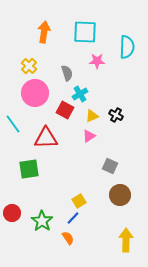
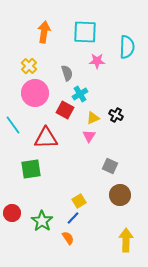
yellow triangle: moved 1 px right, 2 px down
cyan line: moved 1 px down
pink triangle: rotated 24 degrees counterclockwise
green square: moved 2 px right
